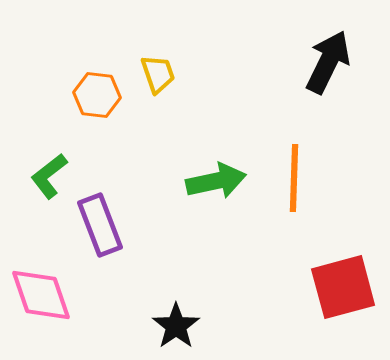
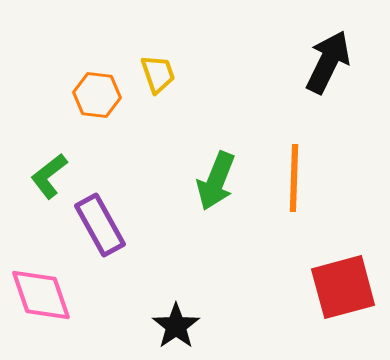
green arrow: rotated 124 degrees clockwise
purple rectangle: rotated 8 degrees counterclockwise
